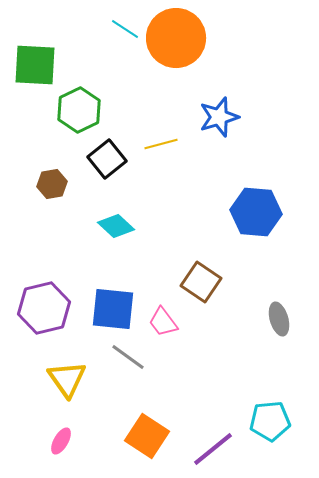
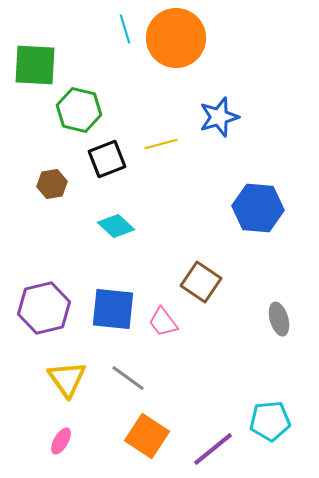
cyan line: rotated 40 degrees clockwise
green hexagon: rotated 21 degrees counterclockwise
black square: rotated 18 degrees clockwise
blue hexagon: moved 2 px right, 4 px up
gray line: moved 21 px down
